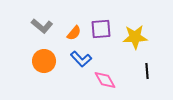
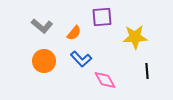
purple square: moved 1 px right, 12 px up
